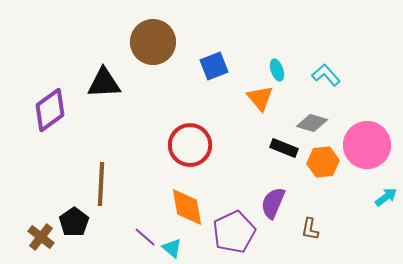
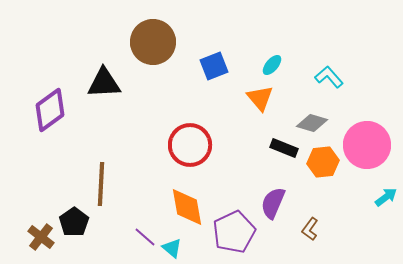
cyan ellipse: moved 5 px left, 5 px up; rotated 60 degrees clockwise
cyan L-shape: moved 3 px right, 2 px down
brown L-shape: rotated 25 degrees clockwise
